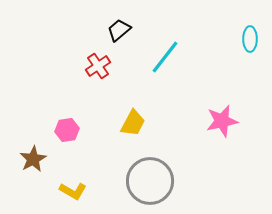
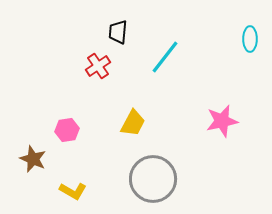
black trapezoid: moved 1 px left, 2 px down; rotated 45 degrees counterclockwise
brown star: rotated 20 degrees counterclockwise
gray circle: moved 3 px right, 2 px up
